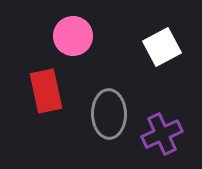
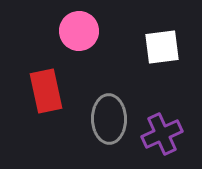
pink circle: moved 6 px right, 5 px up
white square: rotated 21 degrees clockwise
gray ellipse: moved 5 px down
